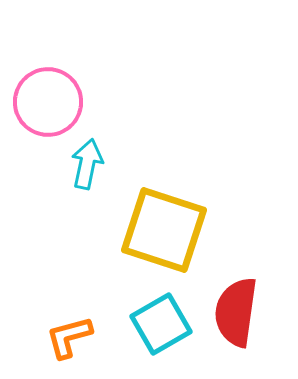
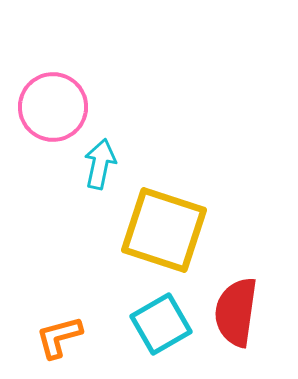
pink circle: moved 5 px right, 5 px down
cyan arrow: moved 13 px right
orange L-shape: moved 10 px left
